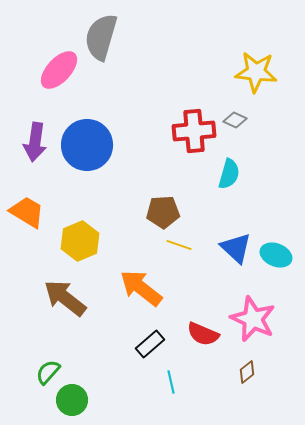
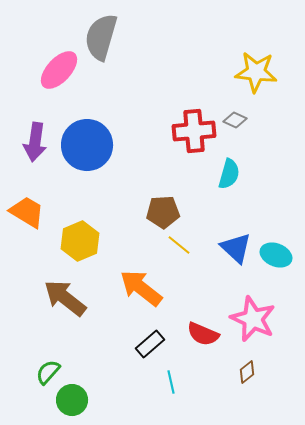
yellow line: rotated 20 degrees clockwise
